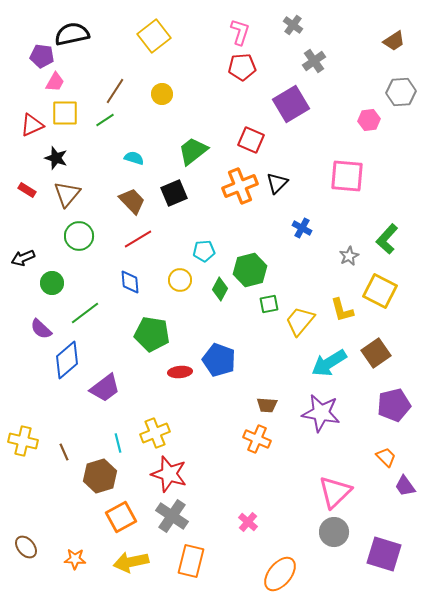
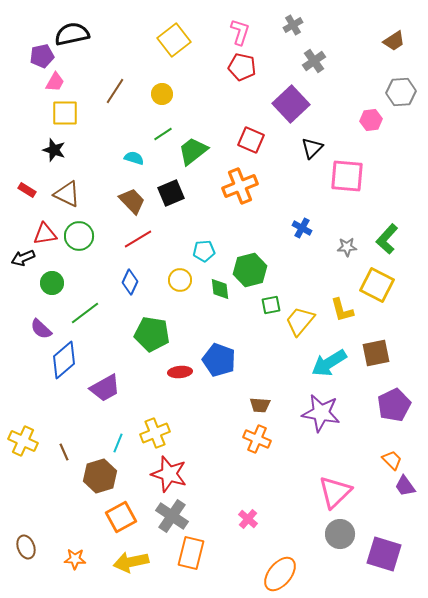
gray cross at (293, 25): rotated 24 degrees clockwise
yellow square at (154, 36): moved 20 px right, 4 px down
purple pentagon at (42, 56): rotated 20 degrees counterclockwise
red pentagon at (242, 67): rotated 16 degrees clockwise
purple square at (291, 104): rotated 12 degrees counterclockwise
green line at (105, 120): moved 58 px right, 14 px down
pink hexagon at (369, 120): moved 2 px right
red triangle at (32, 125): moved 13 px right, 109 px down; rotated 15 degrees clockwise
black star at (56, 158): moved 2 px left, 8 px up
black triangle at (277, 183): moved 35 px right, 35 px up
black square at (174, 193): moved 3 px left
brown triangle at (67, 194): rotated 44 degrees counterclockwise
gray star at (349, 256): moved 2 px left, 9 px up; rotated 24 degrees clockwise
blue diamond at (130, 282): rotated 30 degrees clockwise
green diamond at (220, 289): rotated 35 degrees counterclockwise
yellow square at (380, 291): moved 3 px left, 6 px up
green square at (269, 304): moved 2 px right, 1 px down
brown square at (376, 353): rotated 24 degrees clockwise
blue diamond at (67, 360): moved 3 px left
purple trapezoid at (105, 388): rotated 8 degrees clockwise
brown trapezoid at (267, 405): moved 7 px left
purple pentagon at (394, 405): rotated 12 degrees counterclockwise
yellow cross at (23, 441): rotated 12 degrees clockwise
cyan line at (118, 443): rotated 36 degrees clockwise
orange trapezoid at (386, 457): moved 6 px right, 3 px down
pink cross at (248, 522): moved 3 px up
gray circle at (334, 532): moved 6 px right, 2 px down
brown ellipse at (26, 547): rotated 20 degrees clockwise
orange rectangle at (191, 561): moved 8 px up
